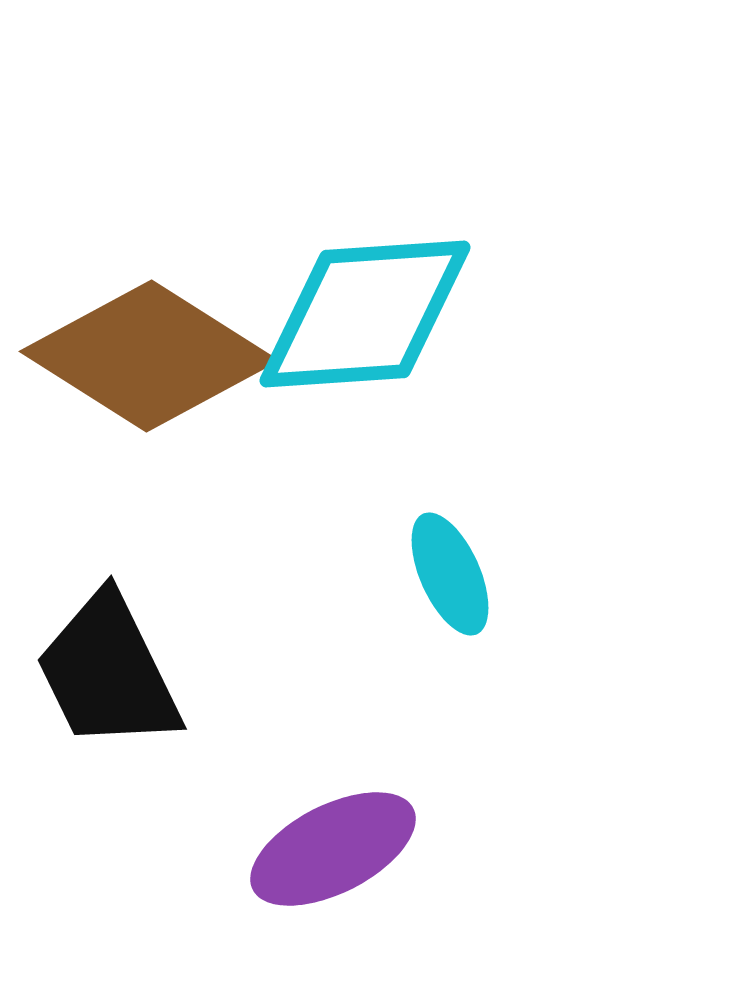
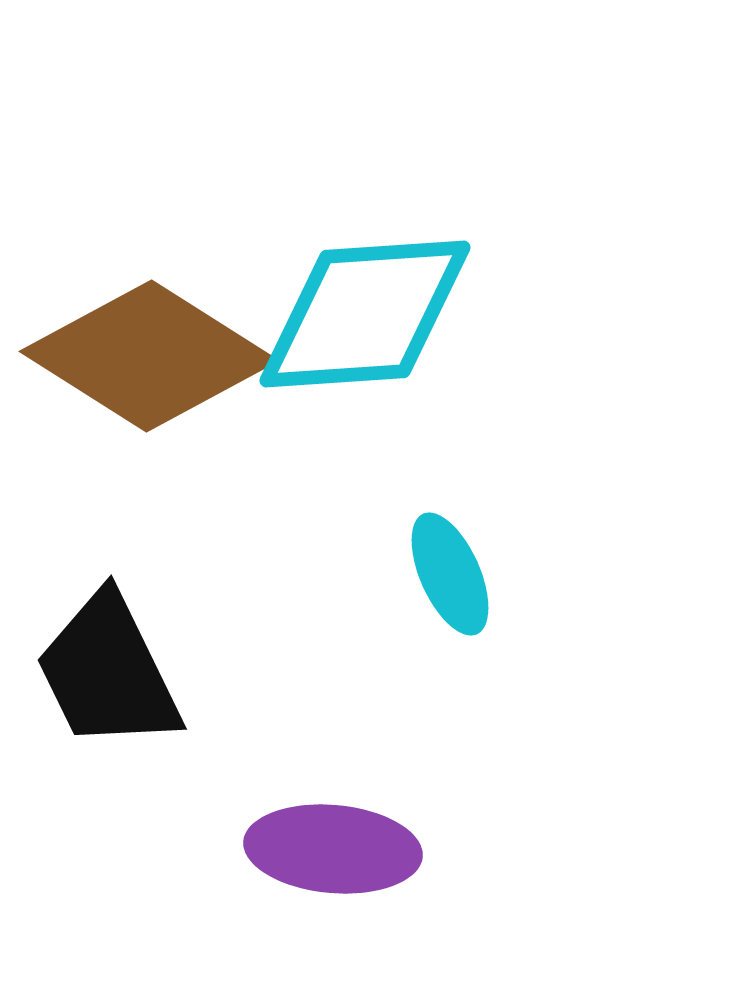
purple ellipse: rotated 32 degrees clockwise
